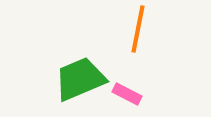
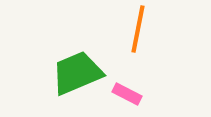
green trapezoid: moved 3 px left, 6 px up
